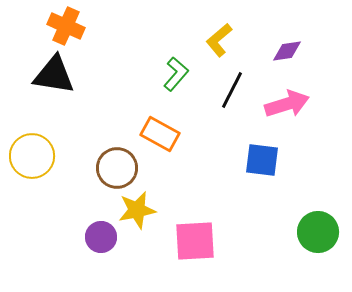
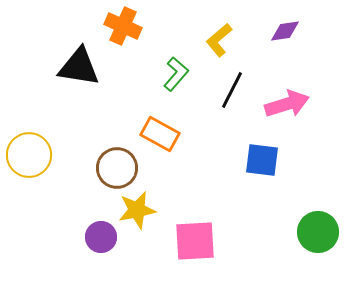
orange cross: moved 57 px right
purple diamond: moved 2 px left, 20 px up
black triangle: moved 25 px right, 8 px up
yellow circle: moved 3 px left, 1 px up
